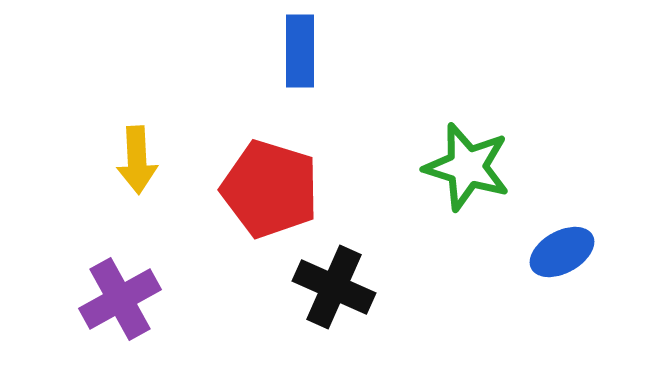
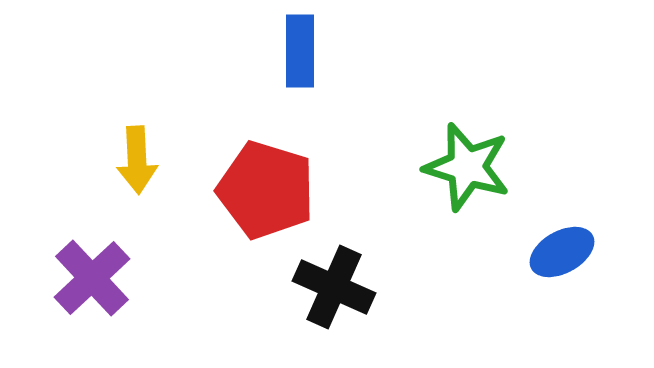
red pentagon: moved 4 px left, 1 px down
purple cross: moved 28 px left, 21 px up; rotated 14 degrees counterclockwise
